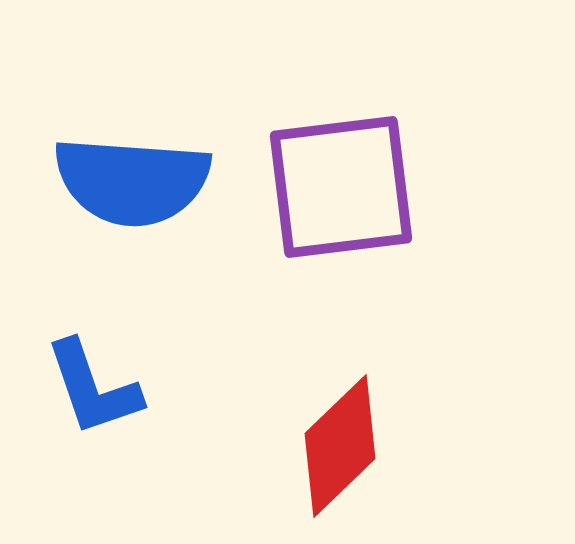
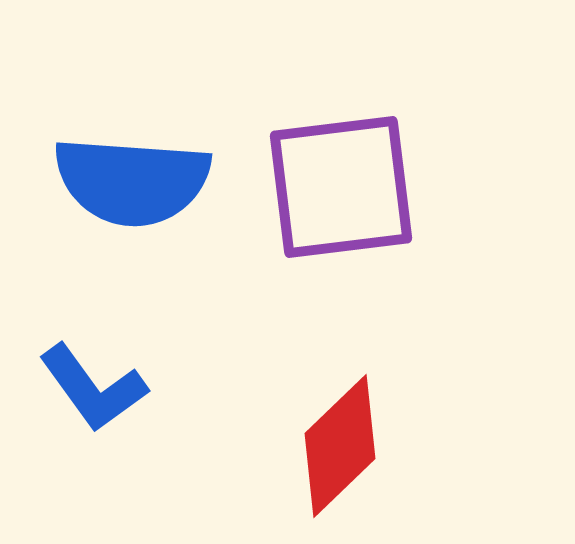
blue L-shape: rotated 17 degrees counterclockwise
